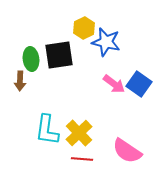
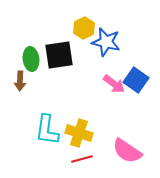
blue square: moved 3 px left, 4 px up
yellow cross: rotated 28 degrees counterclockwise
red line: rotated 20 degrees counterclockwise
